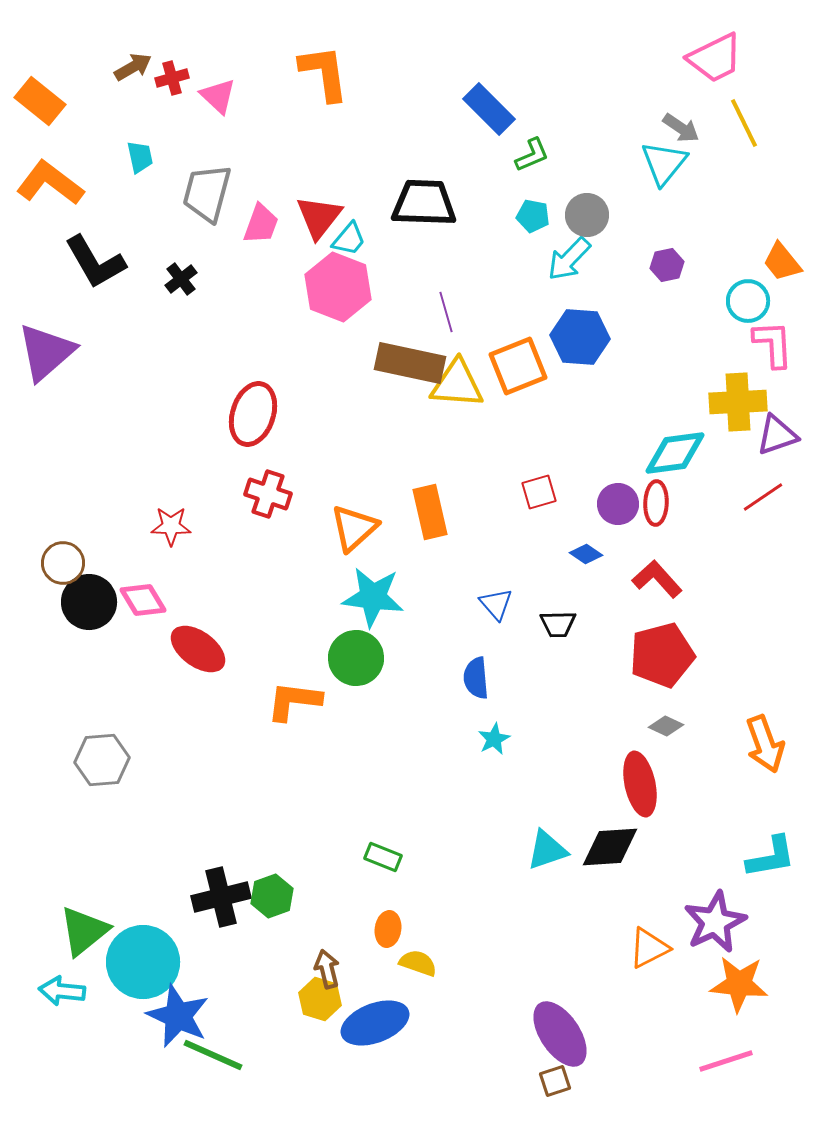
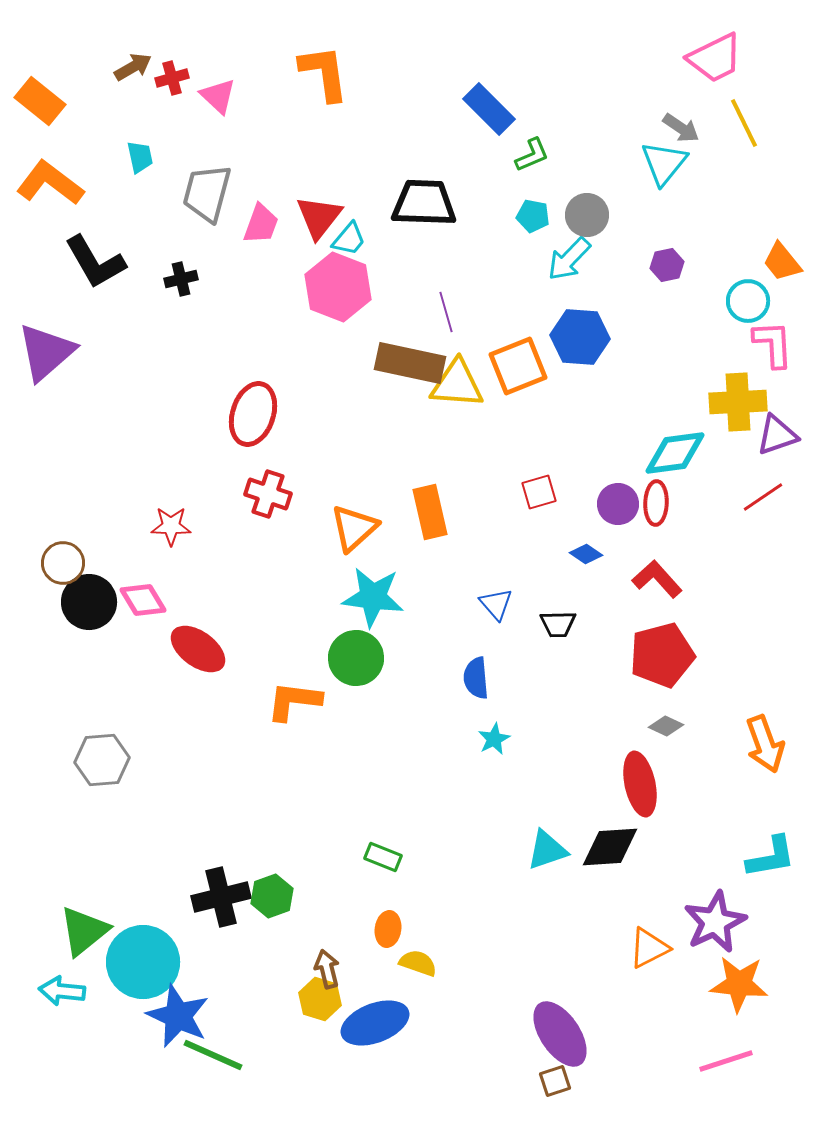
black cross at (181, 279): rotated 24 degrees clockwise
